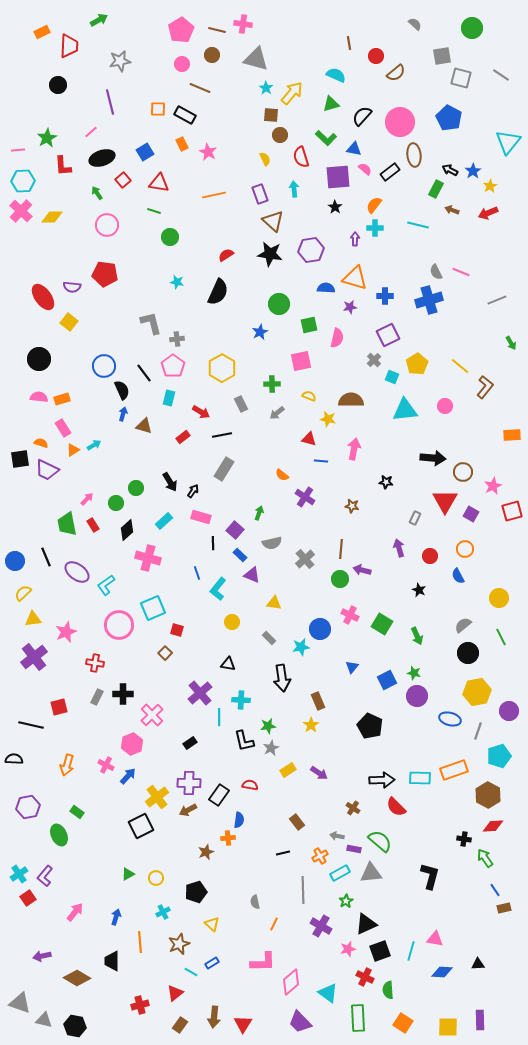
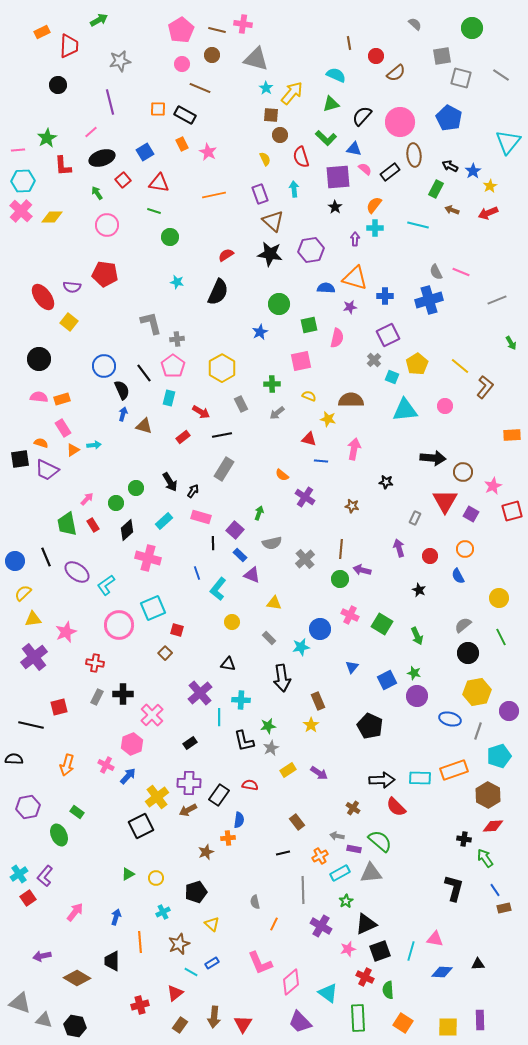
black arrow at (450, 170): moved 4 px up
cyan arrow at (94, 445): rotated 24 degrees clockwise
black L-shape at (430, 876): moved 24 px right, 12 px down
pink L-shape at (263, 962): moved 3 px left, 1 px down; rotated 68 degrees clockwise
